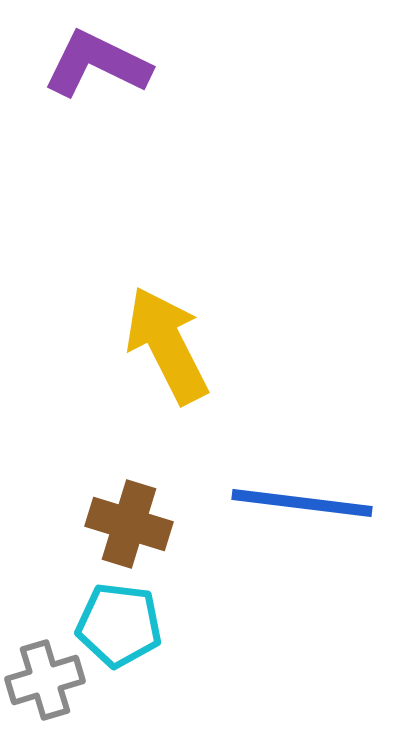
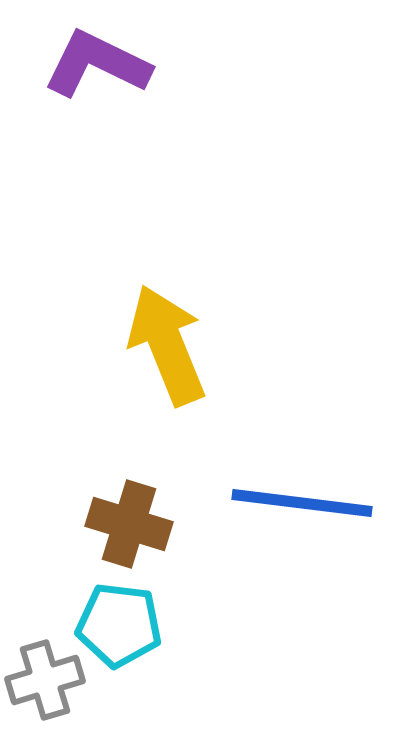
yellow arrow: rotated 5 degrees clockwise
